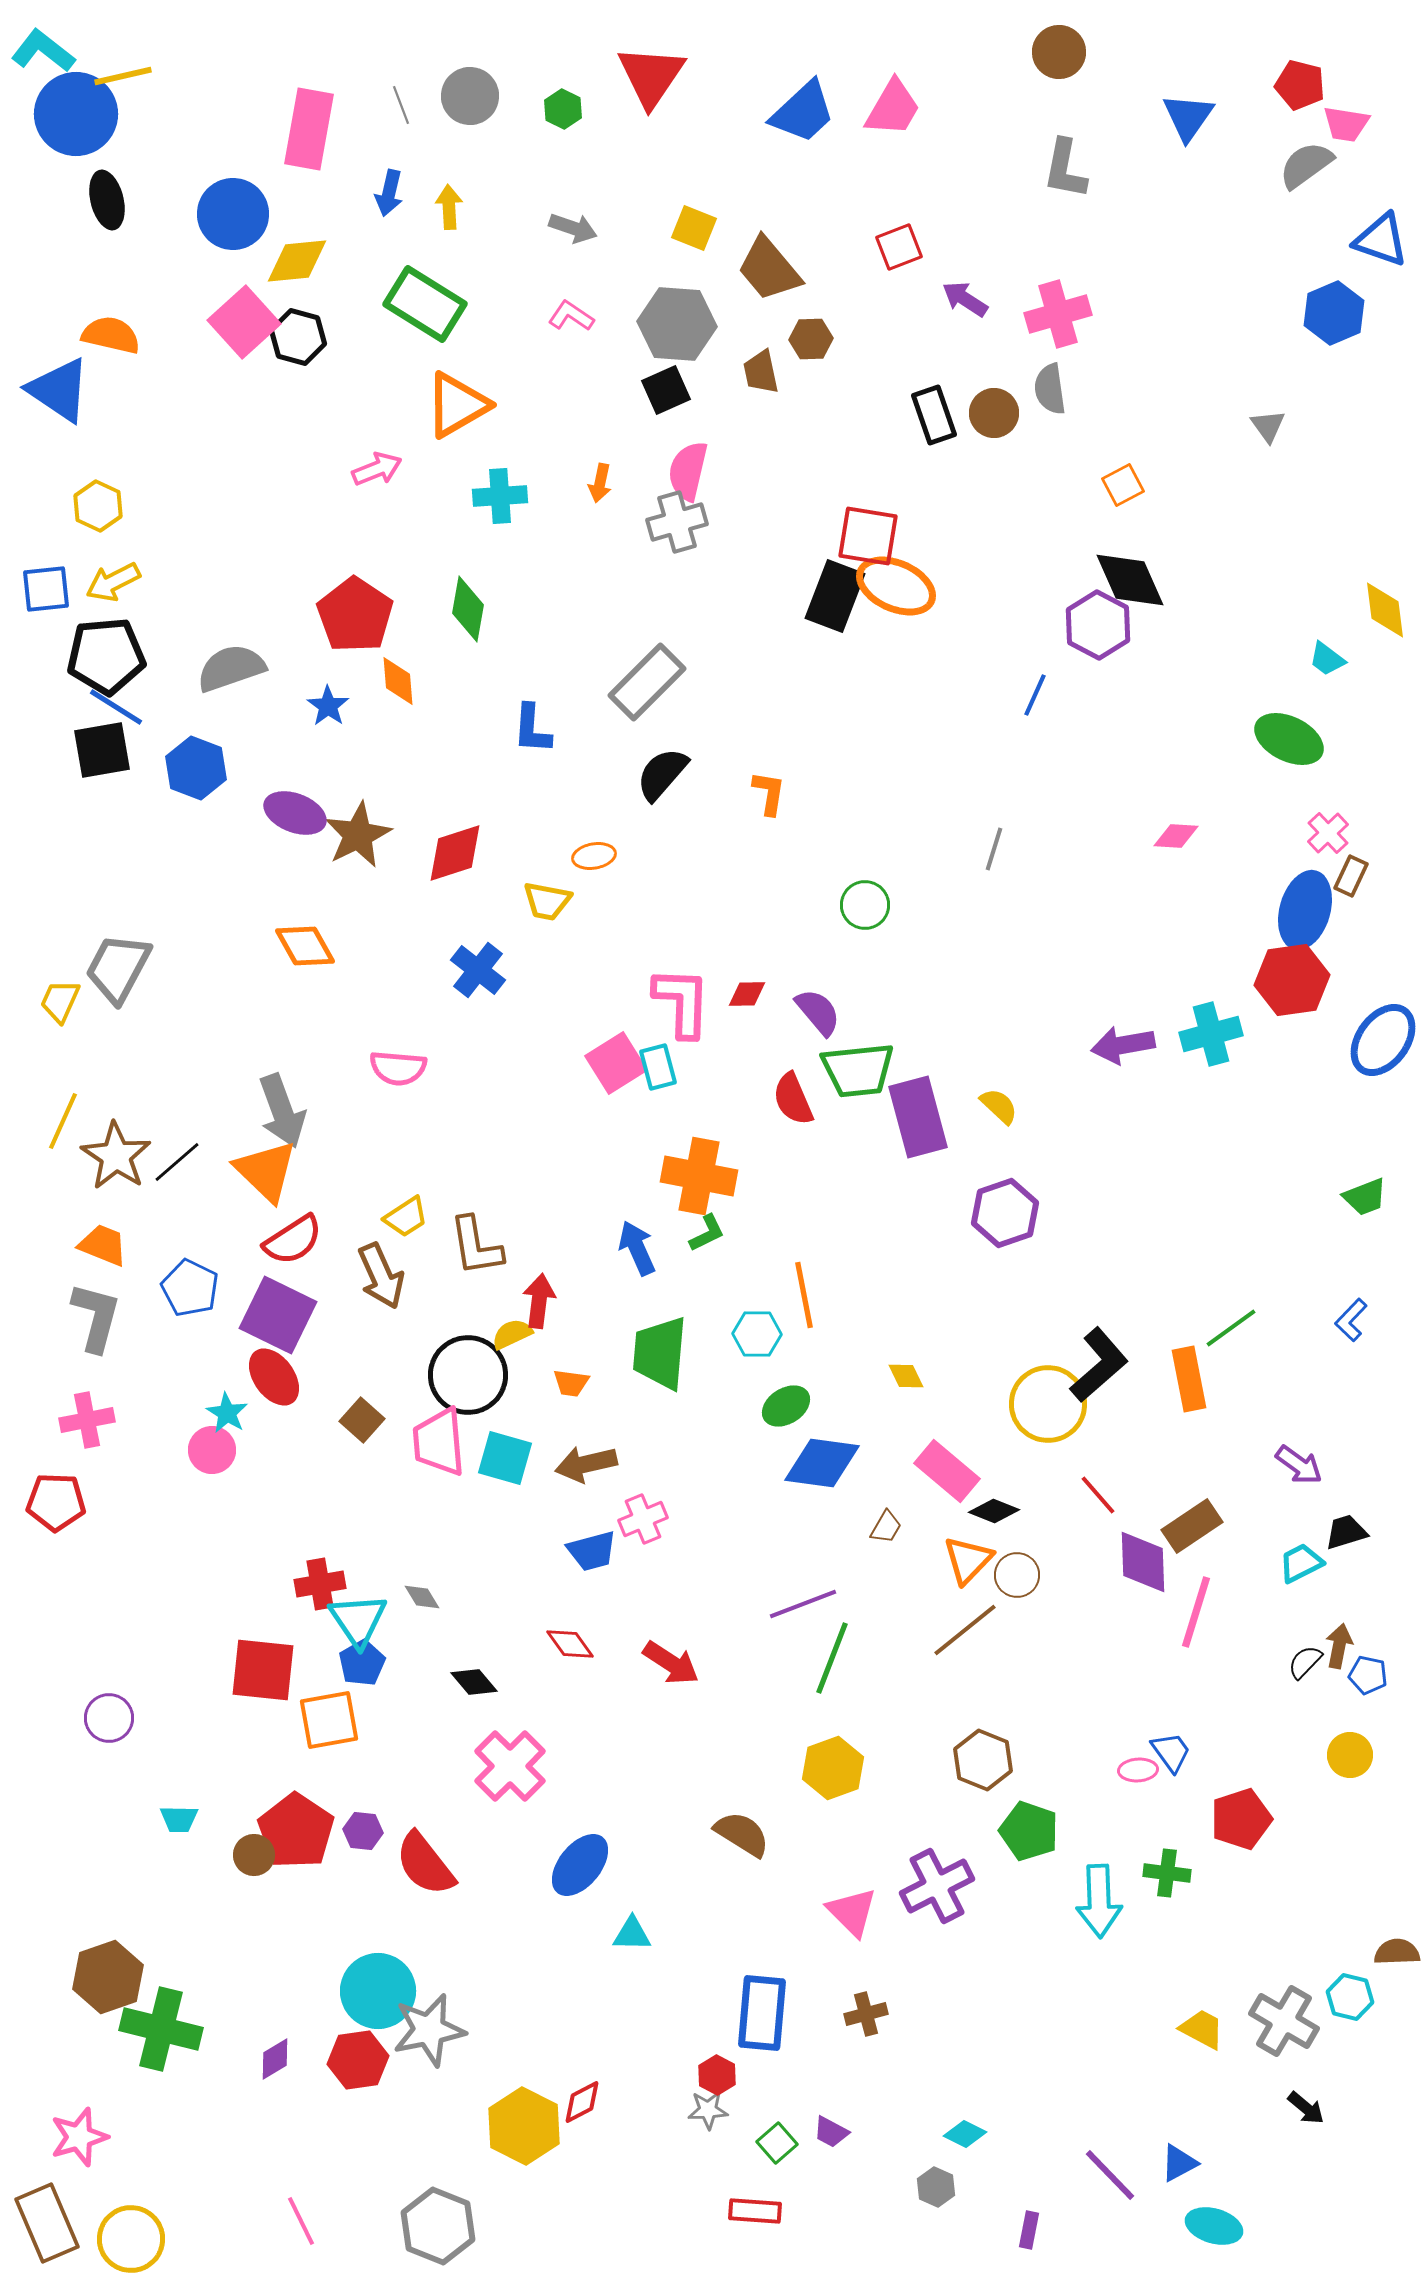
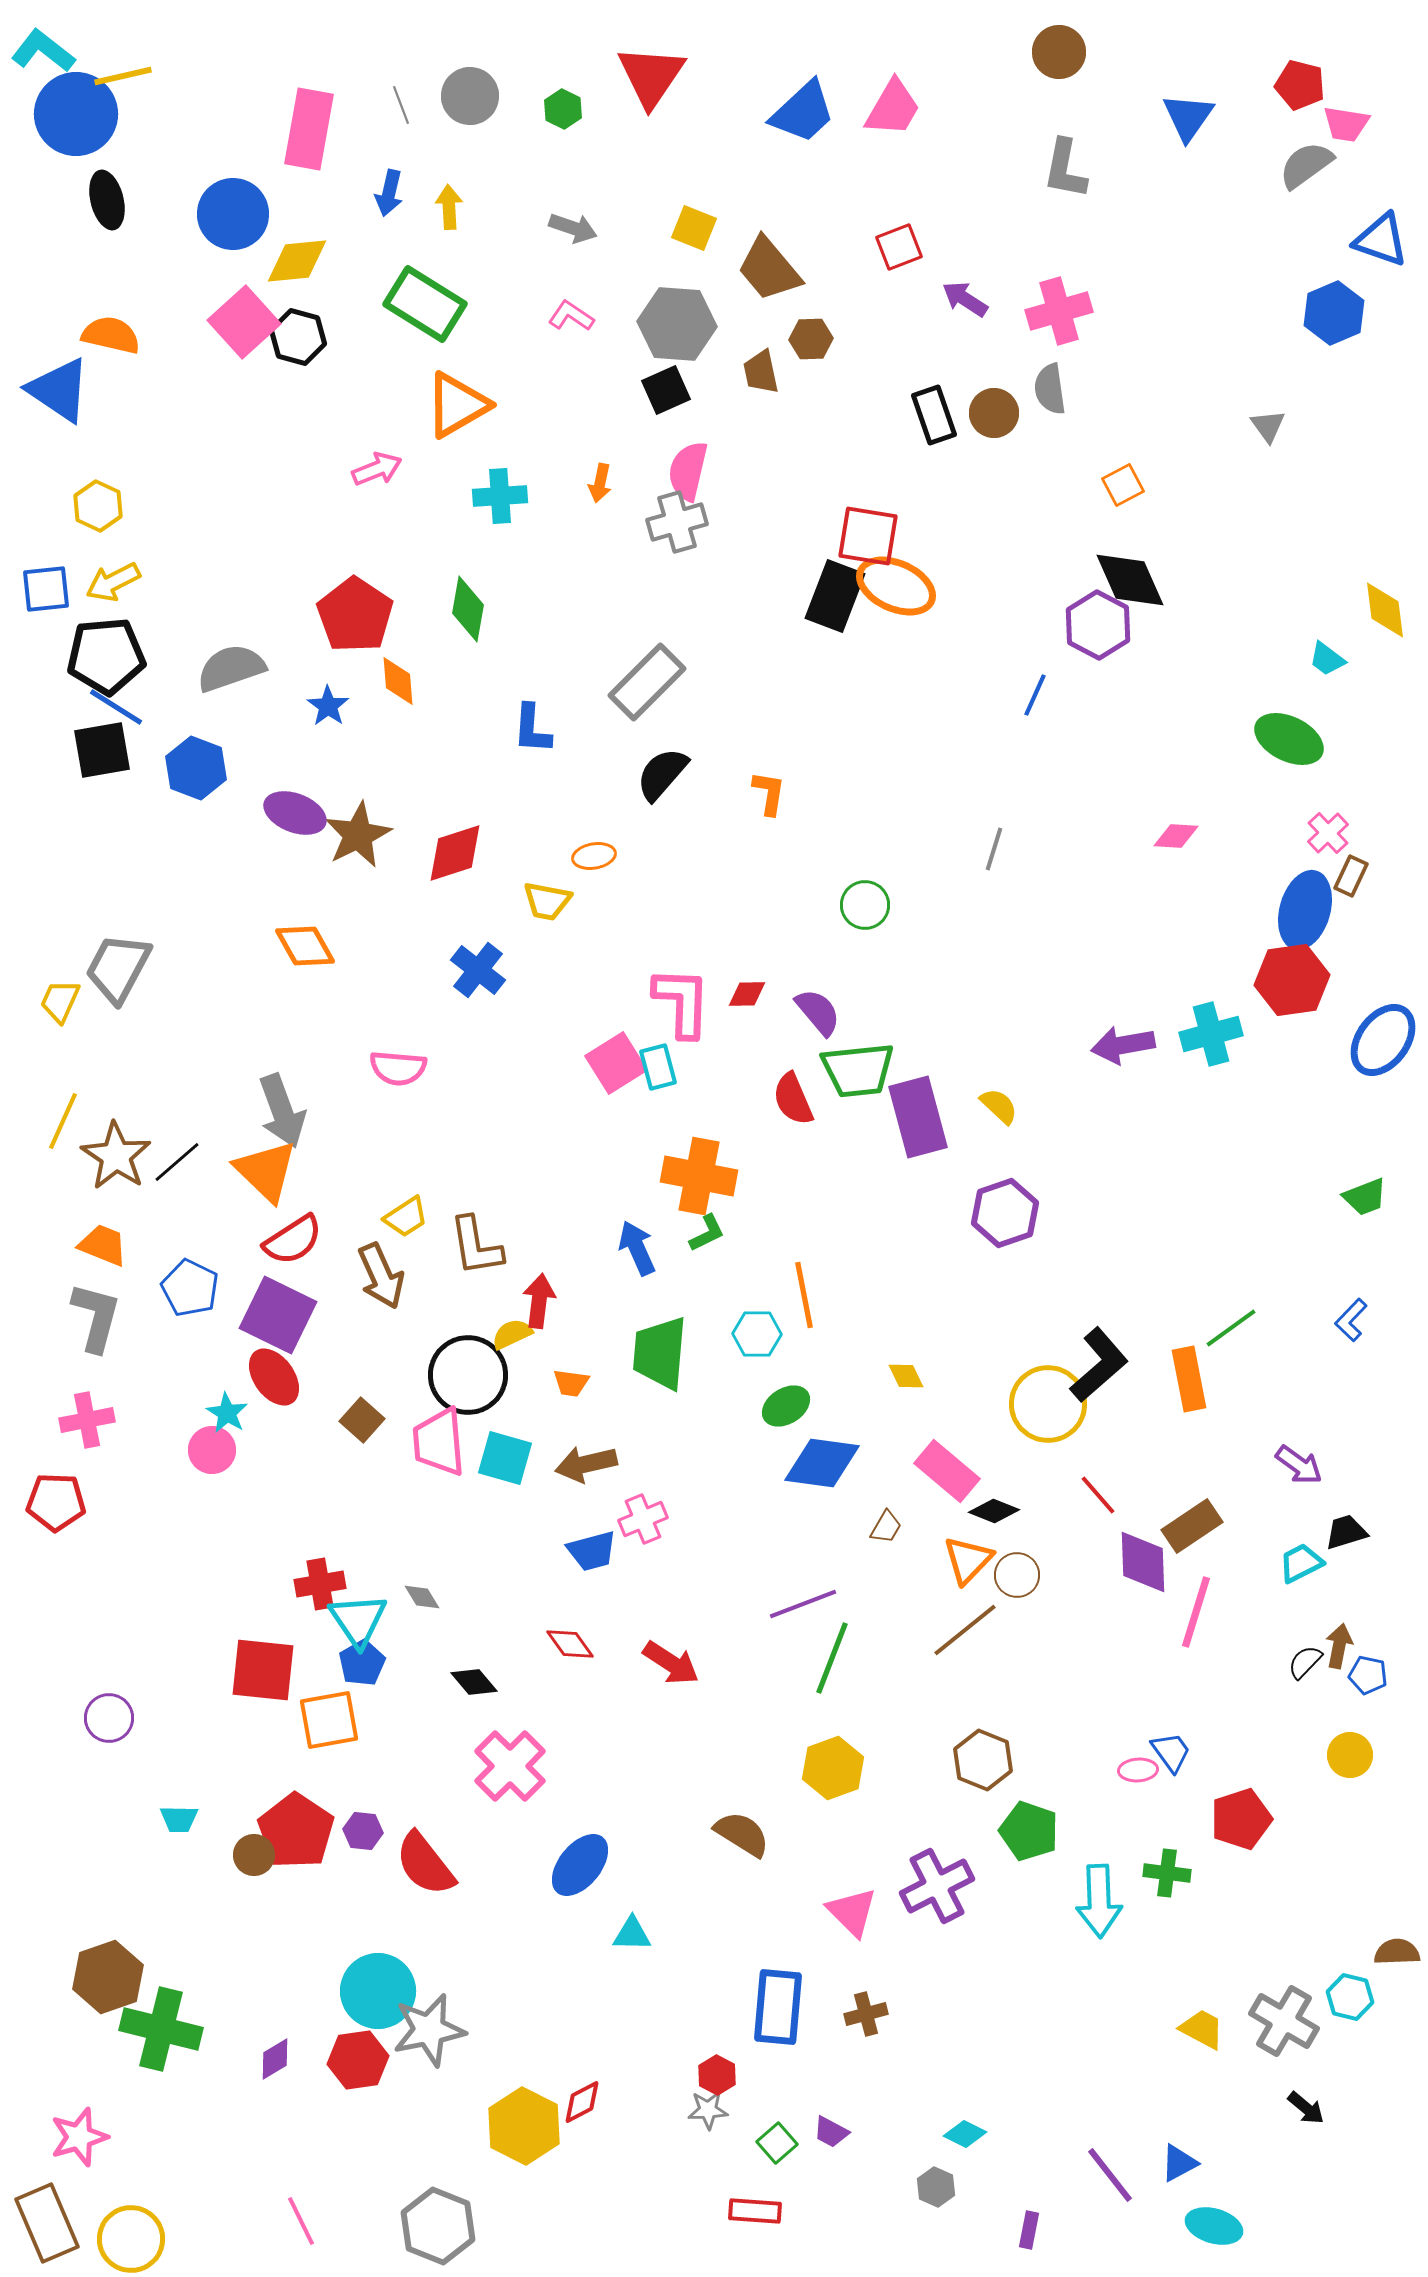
pink cross at (1058, 314): moved 1 px right, 3 px up
blue rectangle at (762, 2013): moved 16 px right, 6 px up
purple line at (1110, 2175): rotated 6 degrees clockwise
